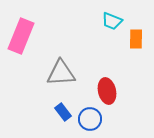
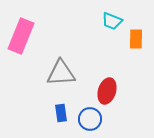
red ellipse: rotated 30 degrees clockwise
blue rectangle: moved 2 px left, 1 px down; rotated 30 degrees clockwise
